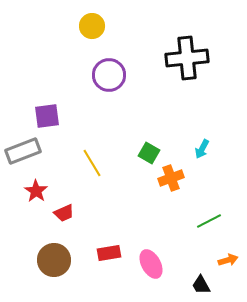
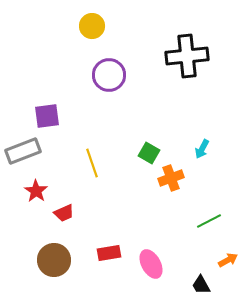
black cross: moved 2 px up
yellow line: rotated 12 degrees clockwise
orange arrow: rotated 12 degrees counterclockwise
